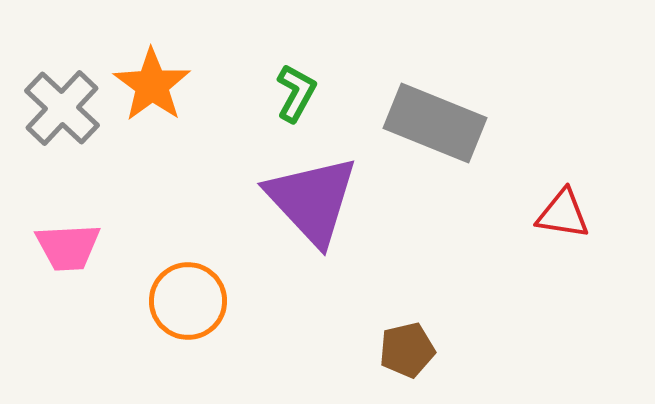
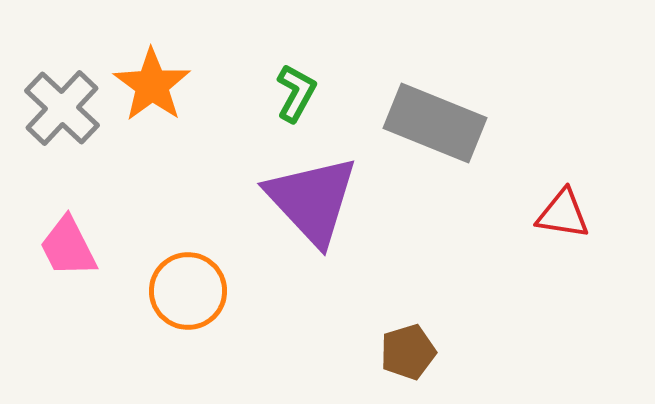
pink trapezoid: rotated 66 degrees clockwise
orange circle: moved 10 px up
brown pentagon: moved 1 px right, 2 px down; rotated 4 degrees counterclockwise
